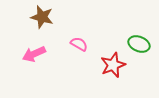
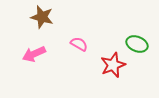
green ellipse: moved 2 px left
